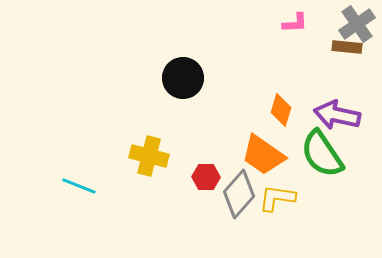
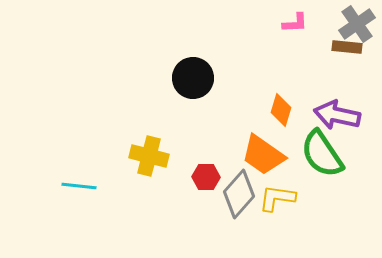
black circle: moved 10 px right
cyan line: rotated 16 degrees counterclockwise
